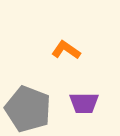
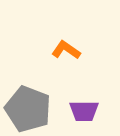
purple trapezoid: moved 8 px down
